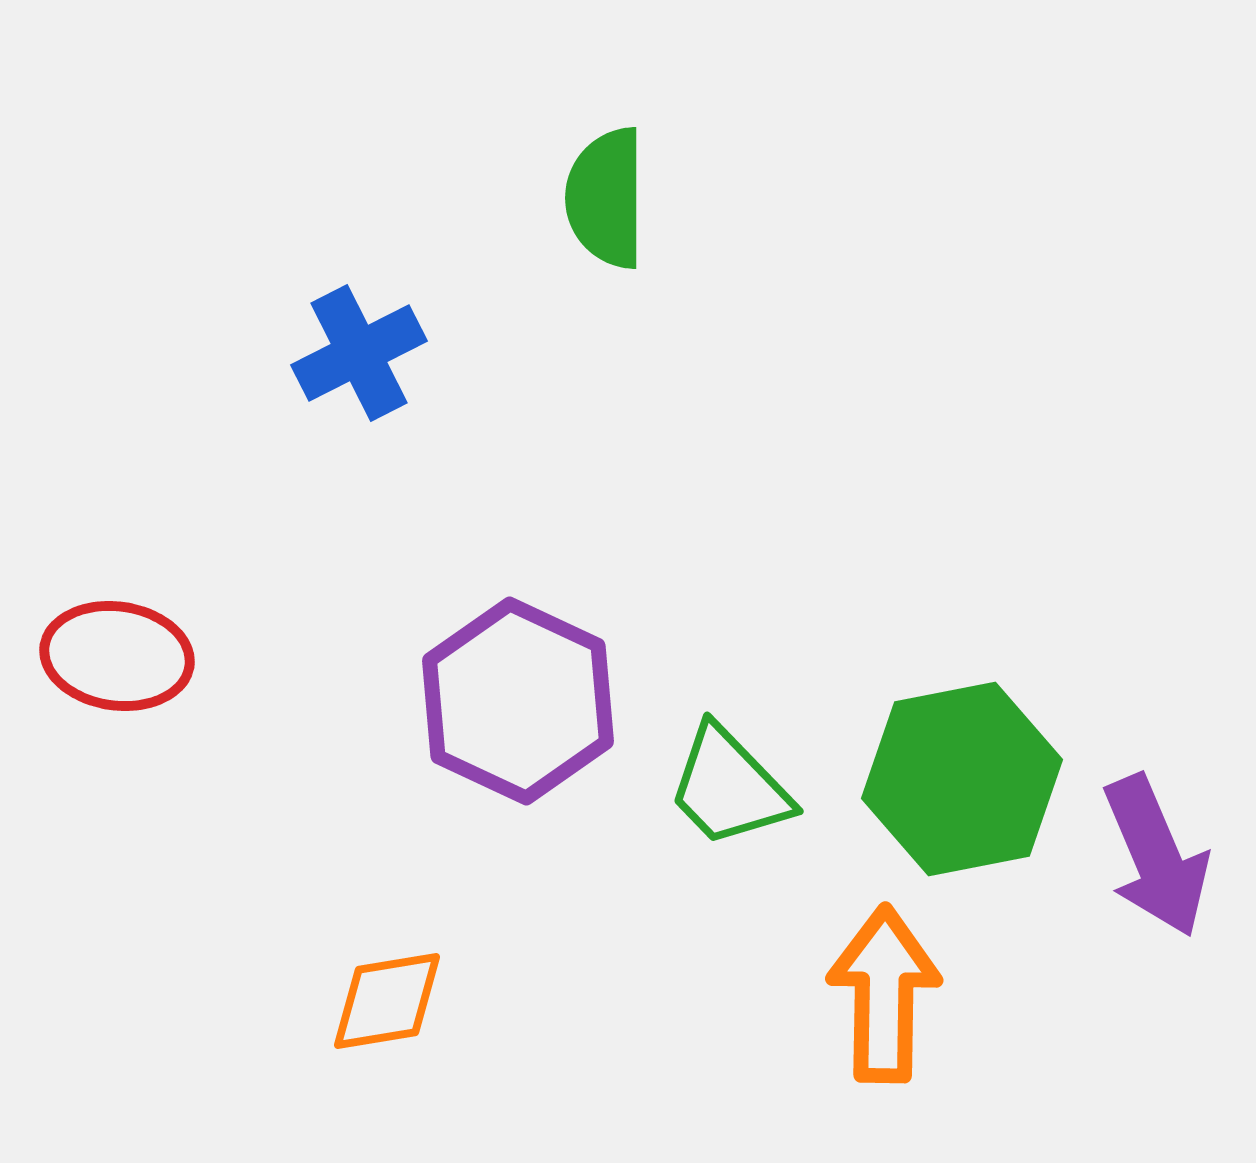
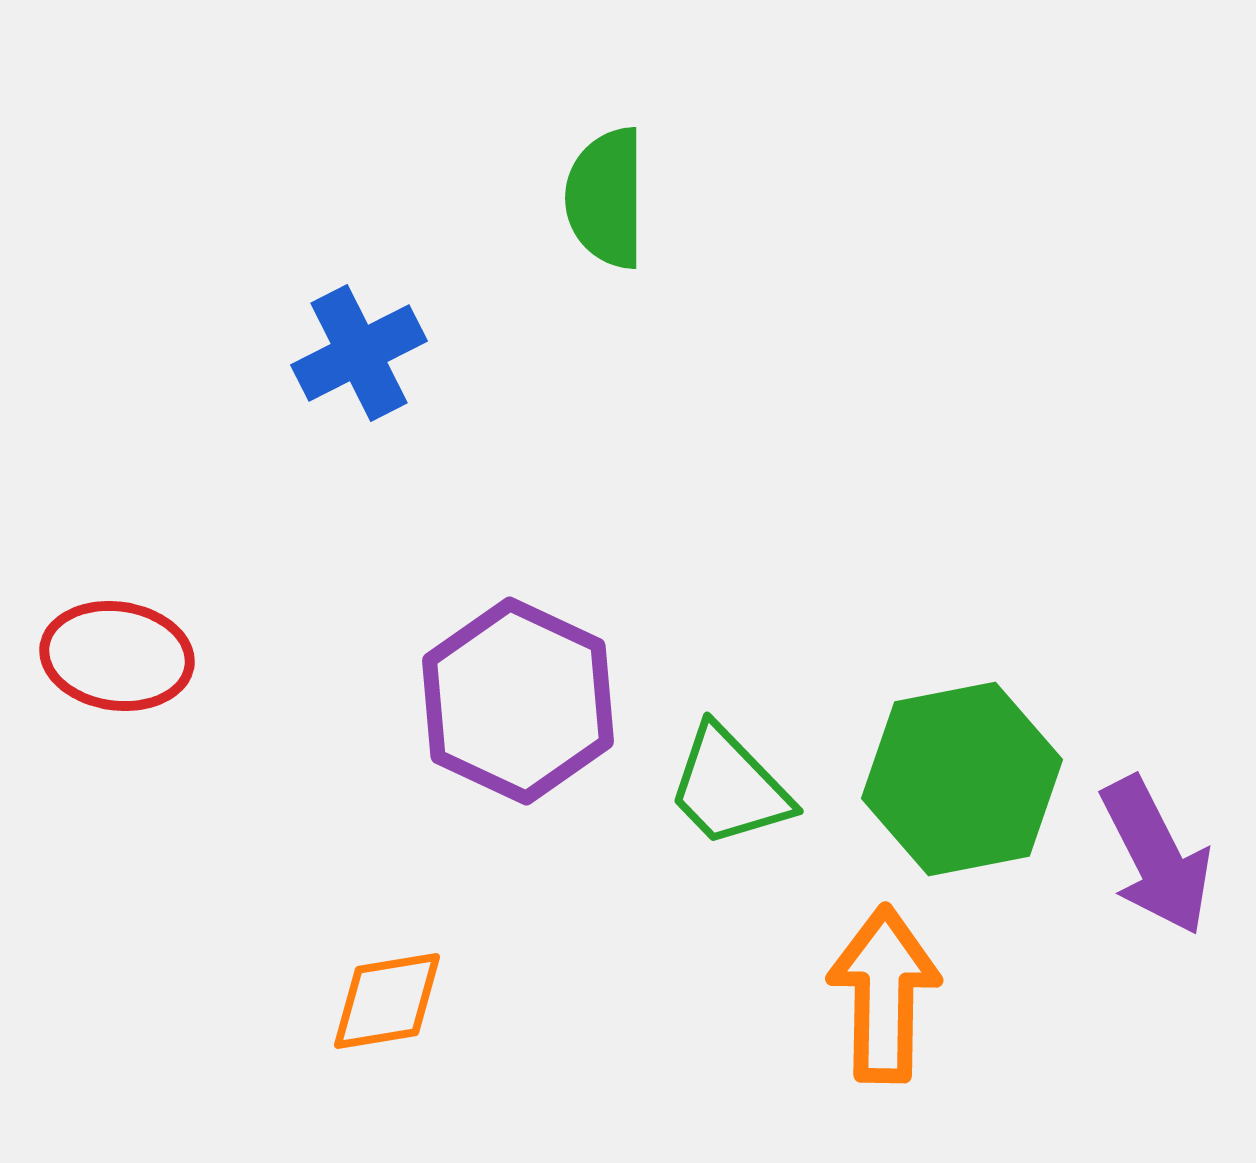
purple arrow: rotated 4 degrees counterclockwise
